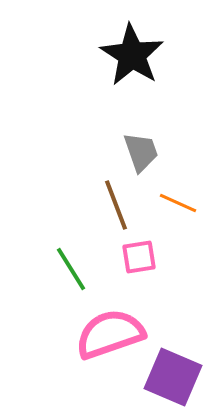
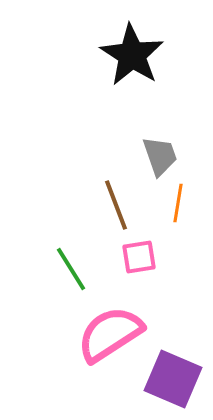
gray trapezoid: moved 19 px right, 4 px down
orange line: rotated 75 degrees clockwise
pink semicircle: rotated 14 degrees counterclockwise
purple square: moved 2 px down
